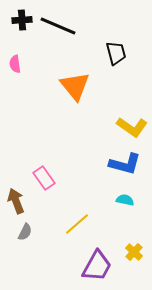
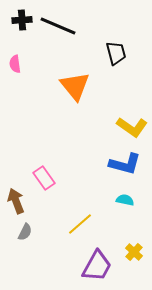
yellow line: moved 3 px right
